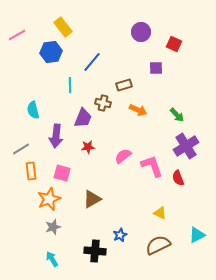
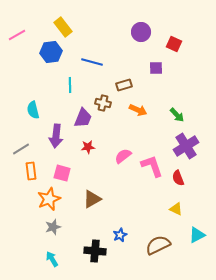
blue line: rotated 65 degrees clockwise
yellow triangle: moved 16 px right, 4 px up
